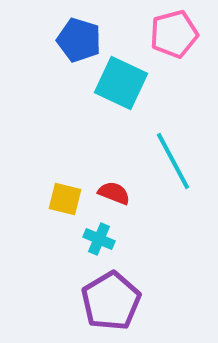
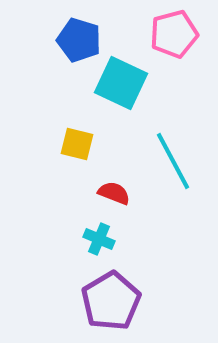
yellow square: moved 12 px right, 55 px up
